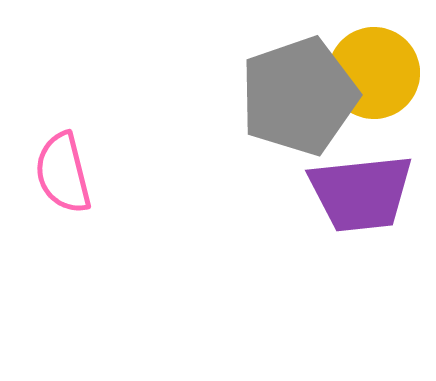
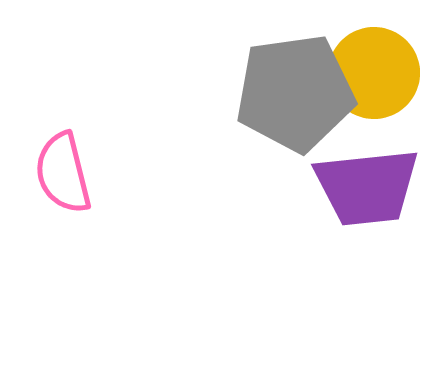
gray pentagon: moved 4 px left, 3 px up; rotated 11 degrees clockwise
purple trapezoid: moved 6 px right, 6 px up
